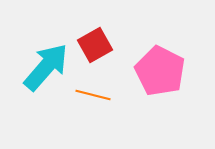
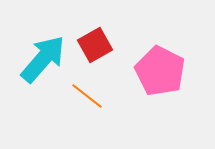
cyan arrow: moved 3 px left, 8 px up
orange line: moved 6 px left, 1 px down; rotated 24 degrees clockwise
